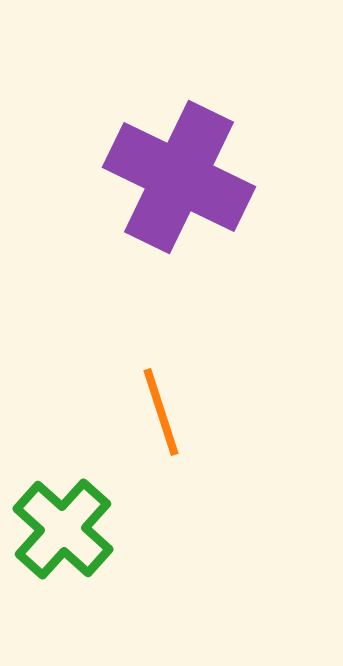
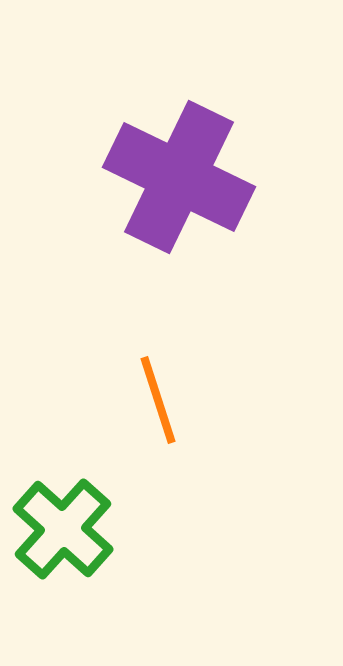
orange line: moved 3 px left, 12 px up
